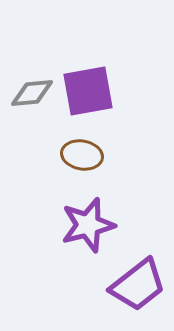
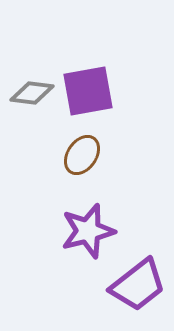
gray diamond: rotated 12 degrees clockwise
brown ellipse: rotated 66 degrees counterclockwise
purple star: moved 6 px down
